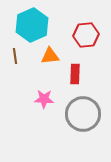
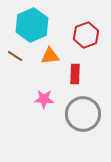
red hexagon: rotated 15 degrees counterclockwise
brown line: rotated 49 degrees counterclockwise
